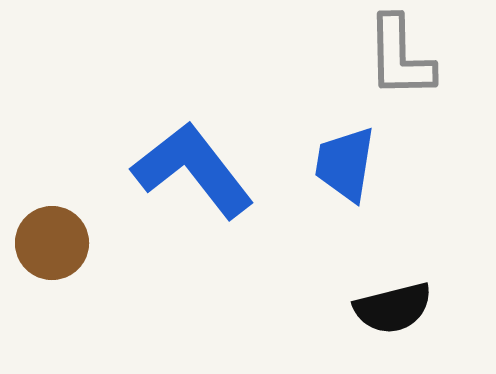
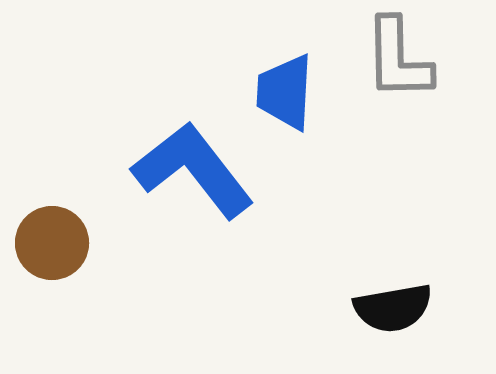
gray L-shape: moved 2 px left, 2 px down
blue trapezoid: moved 60 px left, 72 px up; rotated 6 degrees counterclockwise
black semicircle: rotated 4 degrees clockwise
